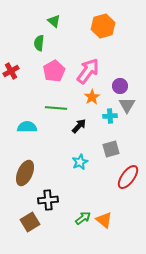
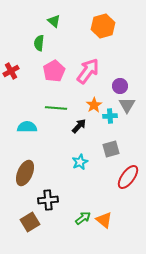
orange star: moved 2 px right, 8 px down
